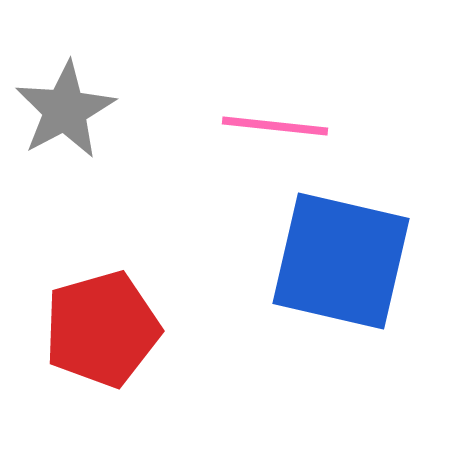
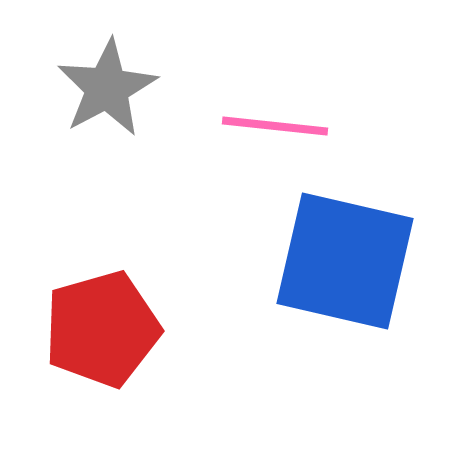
gray star: moved 42 px right, 22 px up
blue square: moved 4 px right
